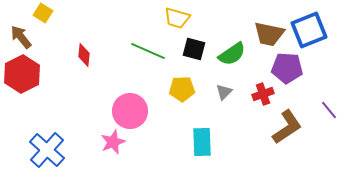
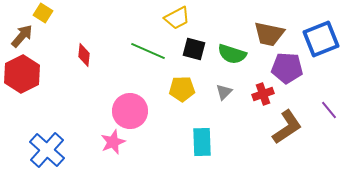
yellow trapezoid: rotated 44 degrees counterclockwise
blue square: moved 12 px right, 9 px down
brown arrow: moved 1 px right, 1 px up; rotated 80 degrees clockwise
green semicircle: rotated 52 degrees clockwise
